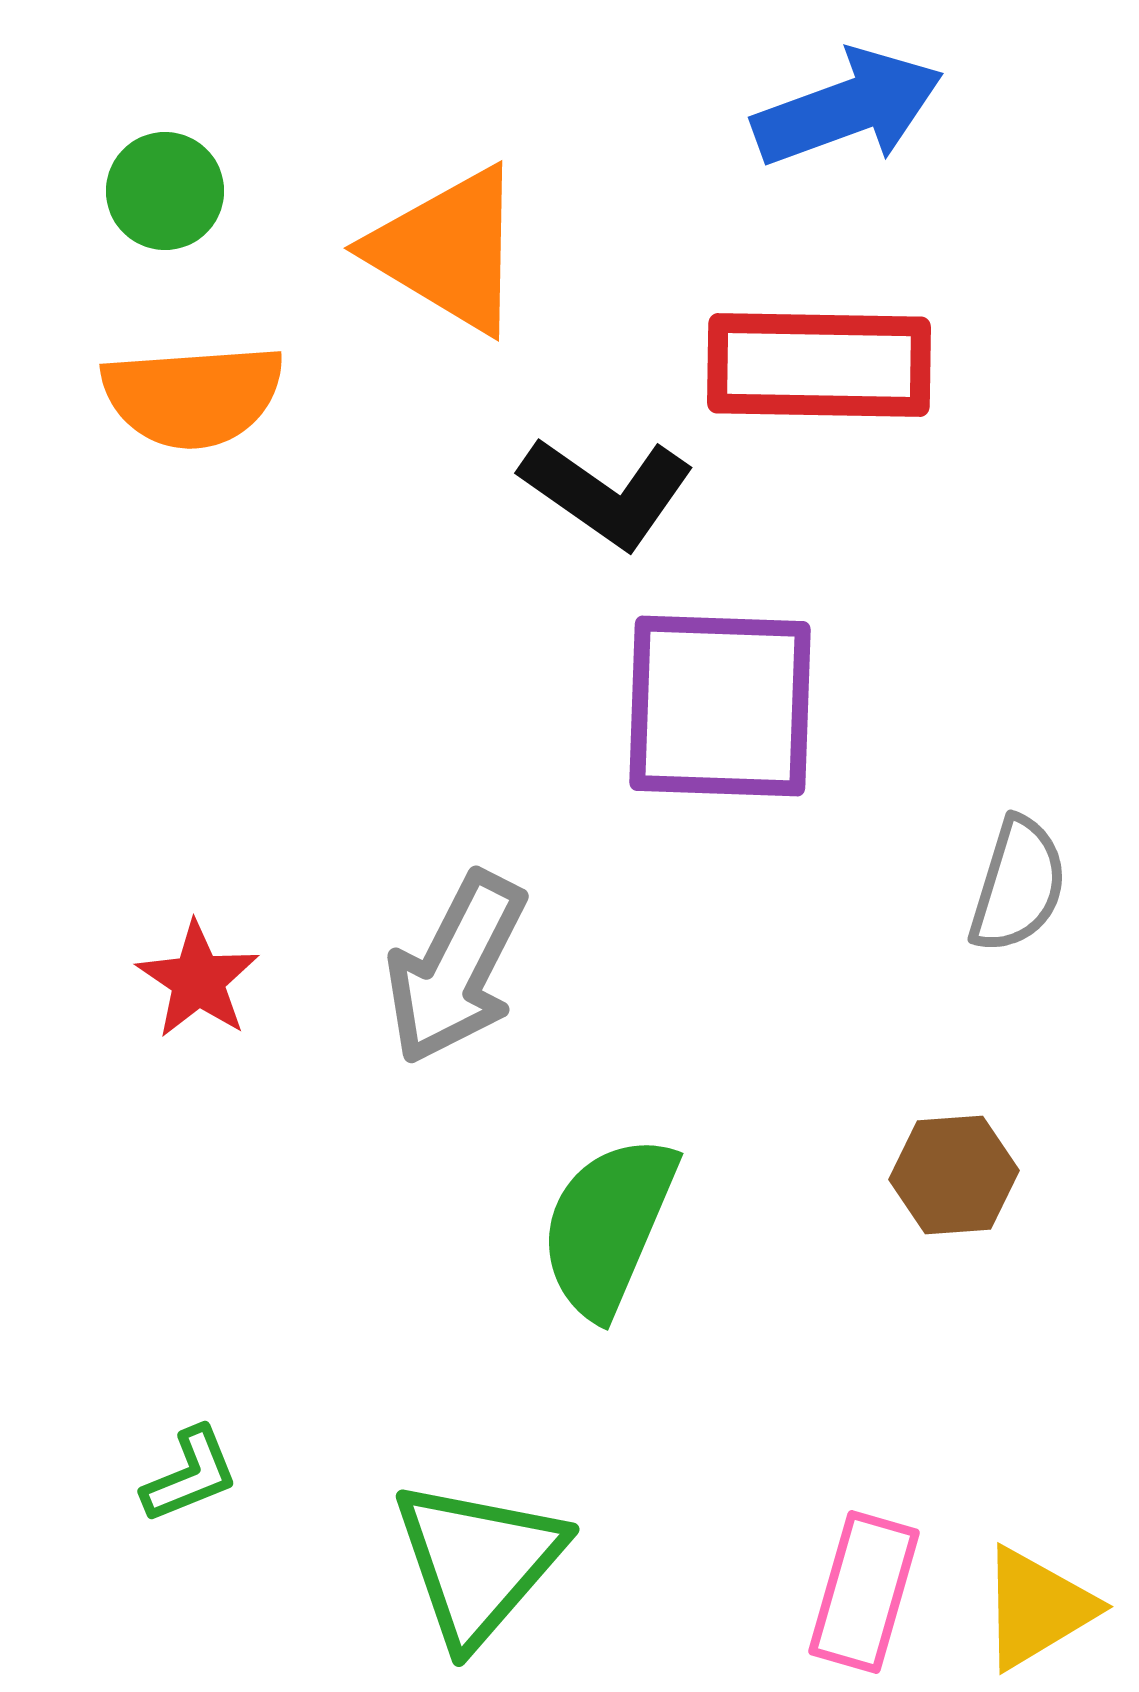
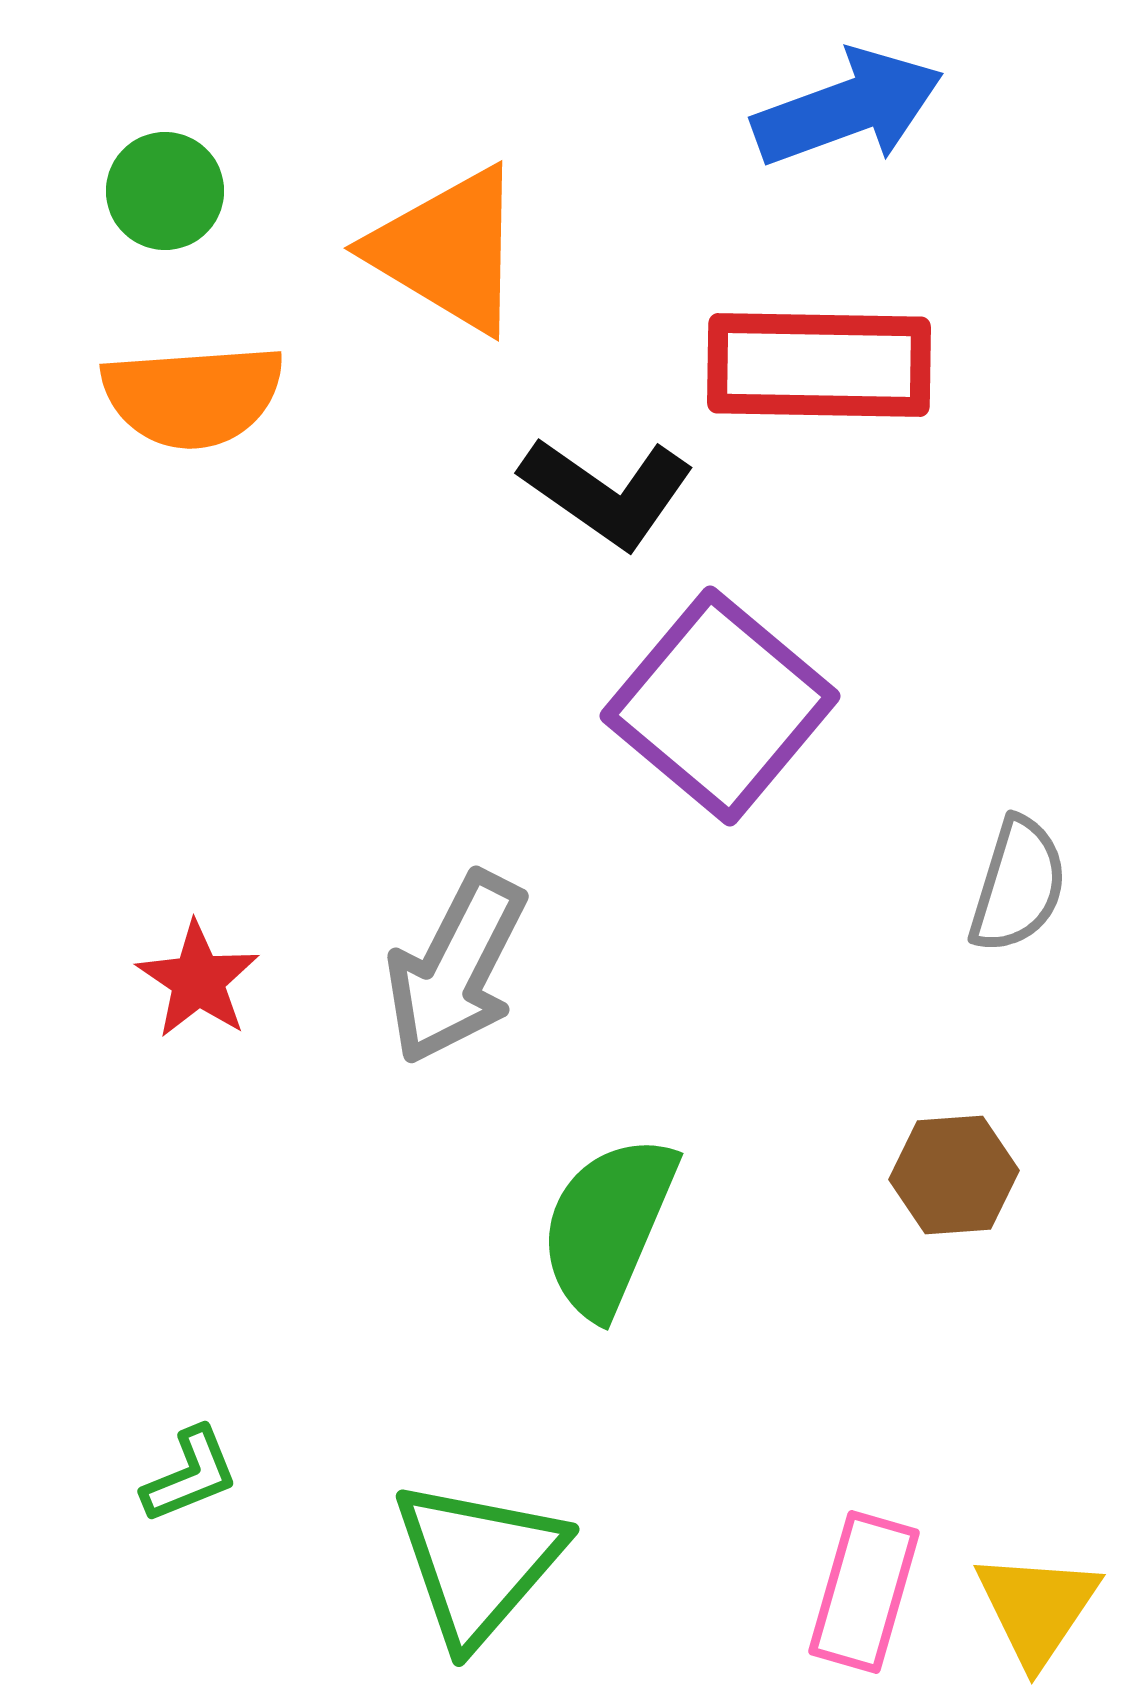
purple square: rotated 38 degrees clockwise
yellow triangle: rotated 25 degrees counterclockwise
